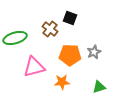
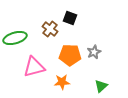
green triangle: moved 2 px right, 1 px up; rotated 24 degrees counterclockwise
